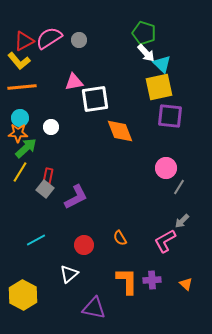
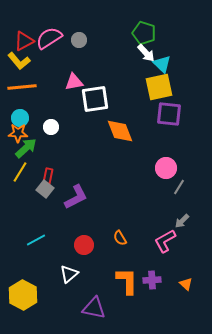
purple square: moved 1 px left, 2 px up
